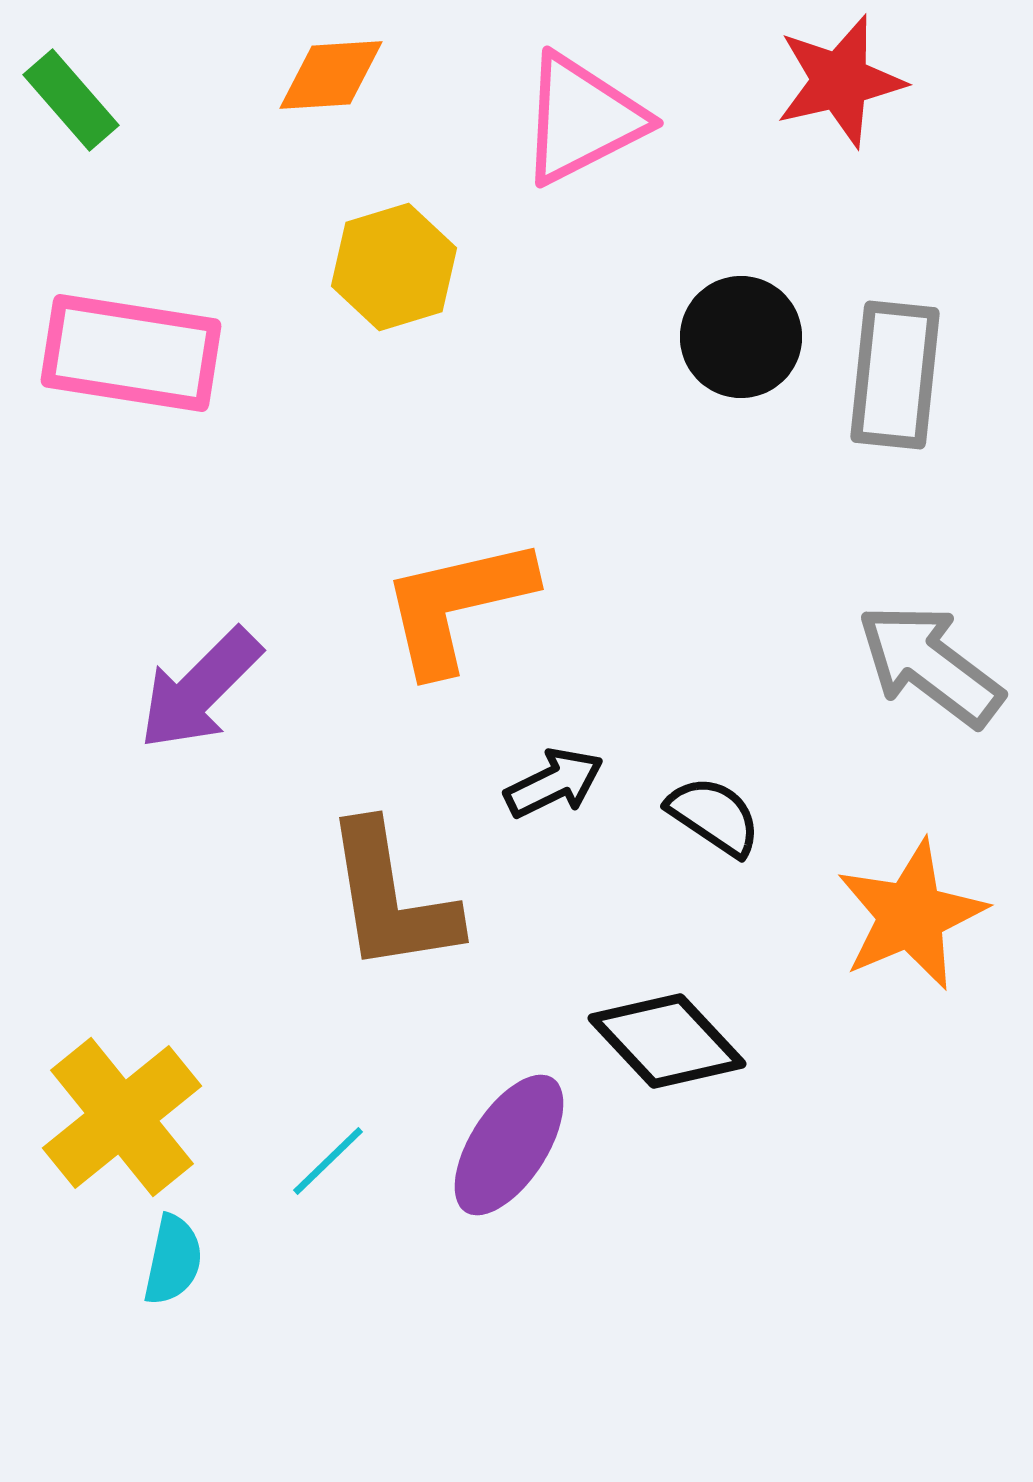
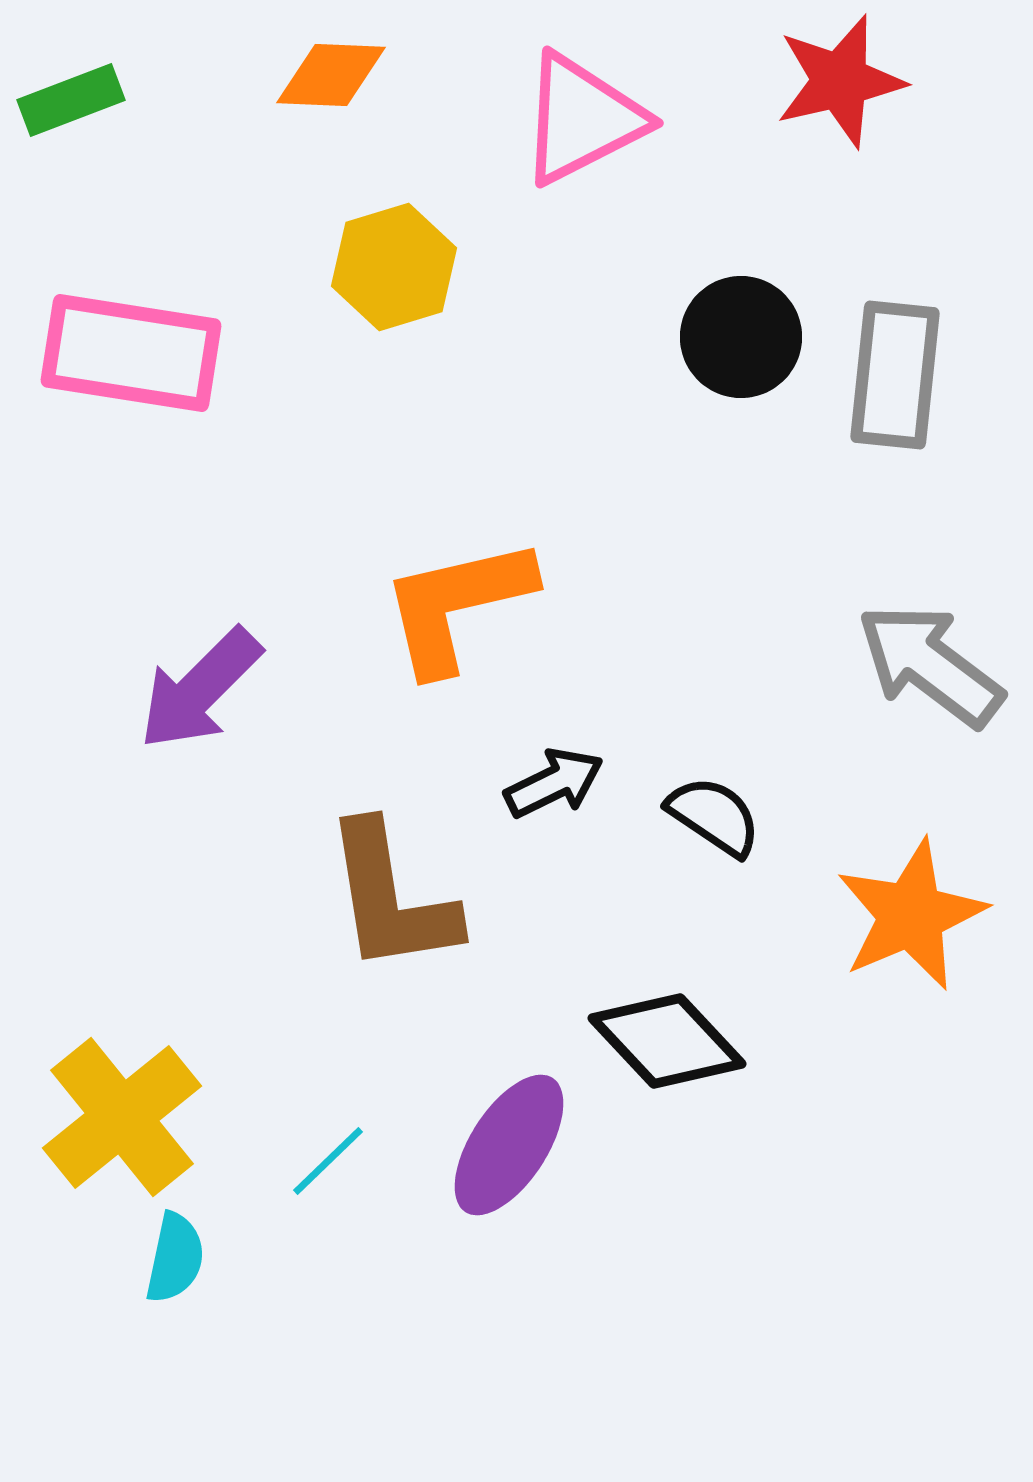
orange diamond: rotated 6 degrees clockwise
green rectangle: rotated 70 degrees counterclockwise
cyan semicircle: moved 2 px right, 2 px up
